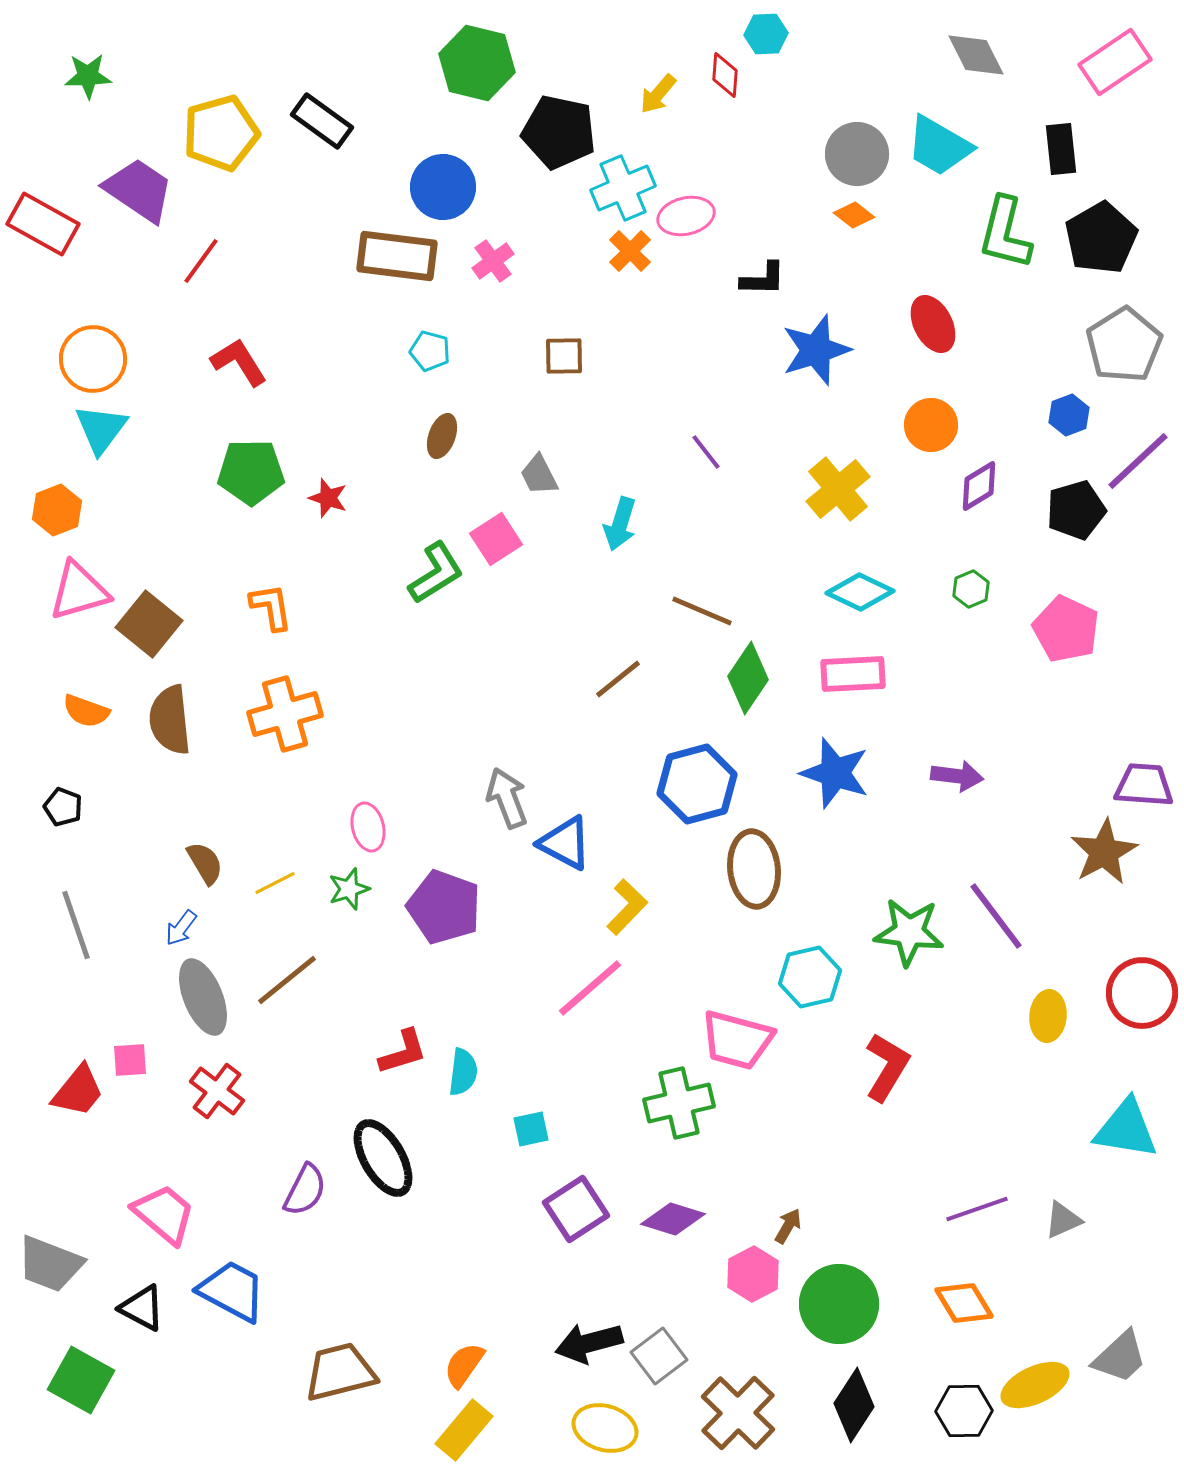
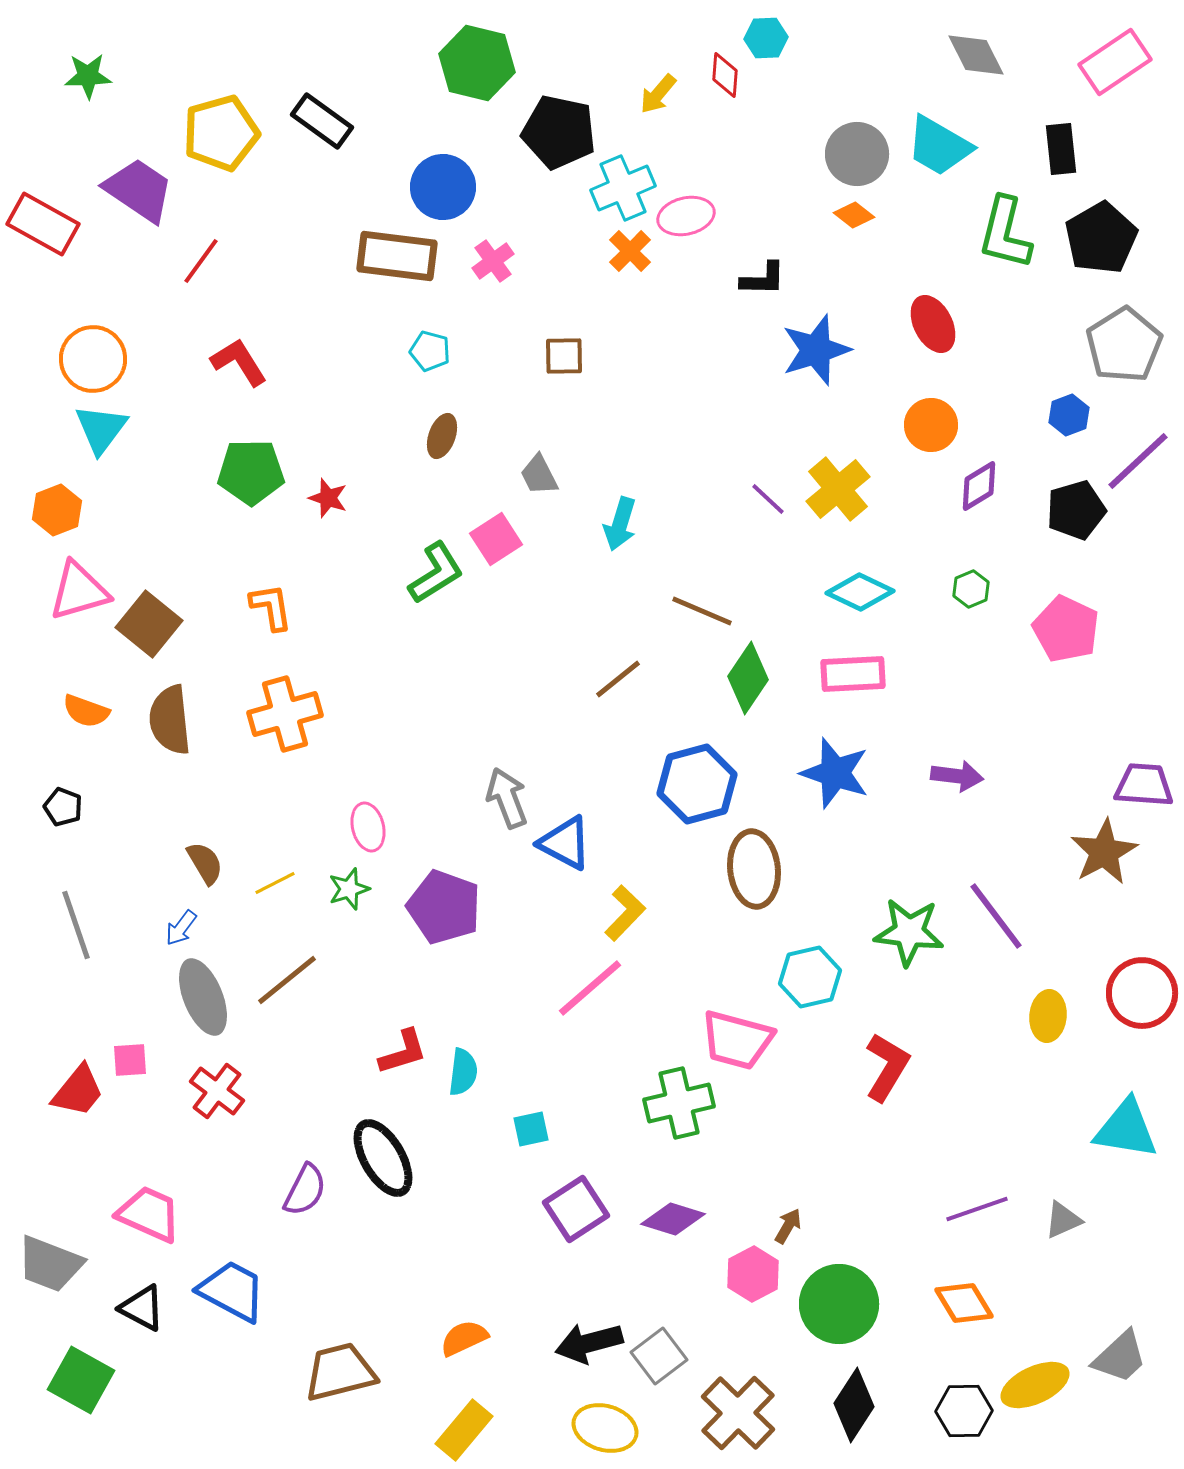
cyan hexagon at (766, 34): moved 4 px down
purple line at (706, 452): moved 62 px right, 47 px down; rotated 9 degrees counterclockwise
yellow L-shape at (627, 907): moved 2 px left, 6 px down
pink trapezoid at (164, 1214): moved 15 px left; rotated 16 degrees counterclockwise
orange semicircle at (464, 1365): moved 27 px up; rotated 30 degrees clockwise
